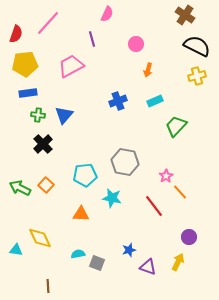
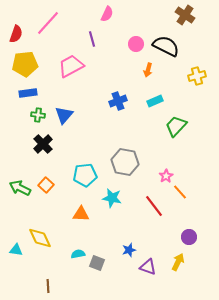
black semicircle: moved 31 px left
